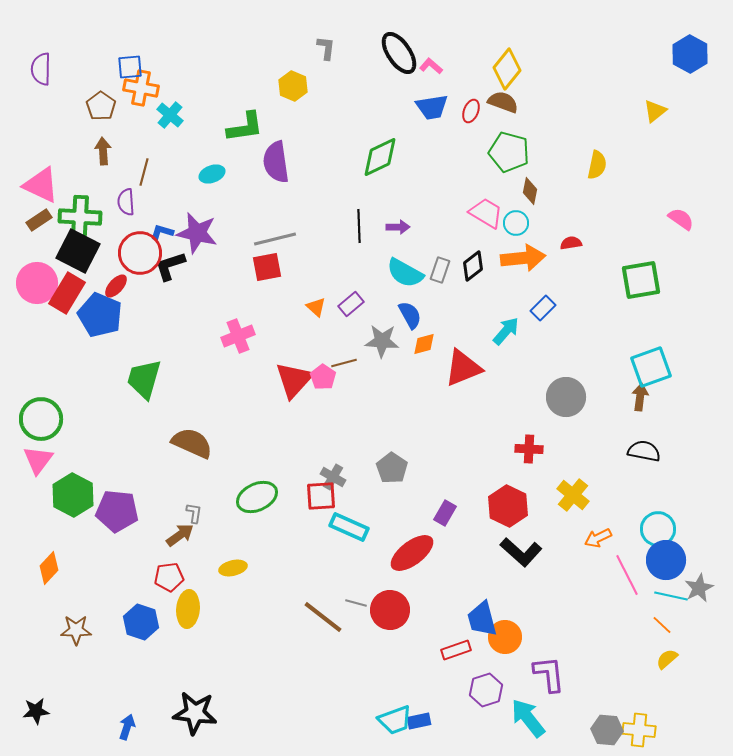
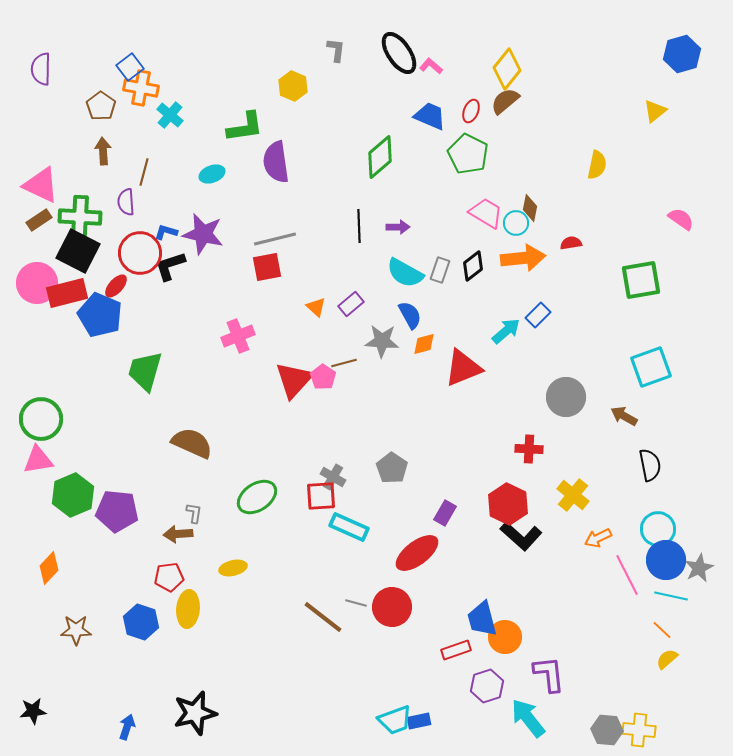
gray L-shape at (326, 48): moved 10 px right, 2 px down
blue hexagon at (690, 54): moved 8 px left; rotated 15 degrees clockwise
blue square at (130, 67): rotated 32 degrees counterclockwise
brown semicircle at (503, 102): moved 2 px right, 1 px up; rotated 60 degrees counterclockwise
blue trapezoid at (432, 107): moved 2 px left, 9 px down; rotated 148 degrees counterclockwise
green pentagon at (509, 152): moved 41 px left, 2 px down; rotated 12 degrees clockwise
green diamond at (380, 157): rotated 15 degrees counterclockwise
brown diamond at (530, 191): moved 17 px down
blue L-shape at (162, 232): moved 4 px right
purple star at (197, 233): moved 6 px right, 1 px down
red rectangle at (67, 293): rotated 45 degrees clockwise
blue rectangle at (543, 308): moved 5 px left, 7 px down
cyan arrow at (506, 331): rotated 8 degrees clockwise
green trapezoid at (144, 379): moved 1 px right, 8 px up
brown arrow at (640, 397): moved 16 px left, 19 px down; rotated 68 degrees counterclockwise
black semicircle at (644, 451): moved 6 px right, 14 px down; rotated 68 degrees clockwise
pink triangle at (38, 460): rotated 44 degrees clockwise
green hexagon at (73, 495): rotated 9 degrees clockwise
green ellipse at (257, 497): rotated 9 degrees counterclockwise
red hexagon at (508, 506): moved 2 px up
brown arrow at (180, 535): moved 2 px left, 1 px up; rotated 148 degrees counterclockwise
black L-shape at (521, 552): moved 16 px up
red ellipse at (412, 553): moved 5 px right
gray star at (699, 588): moved 20 px up
red circle at (390, 610): moved 2 px right, 3 px up
orange line at (662, 625): moved 5 px down
purple hexagon at (486, 690): moved 1 px right, 4 px up
black star at (36, 711): moved 3 px left
black star at (195, 713): rotated 21 degrees counterclockwise
